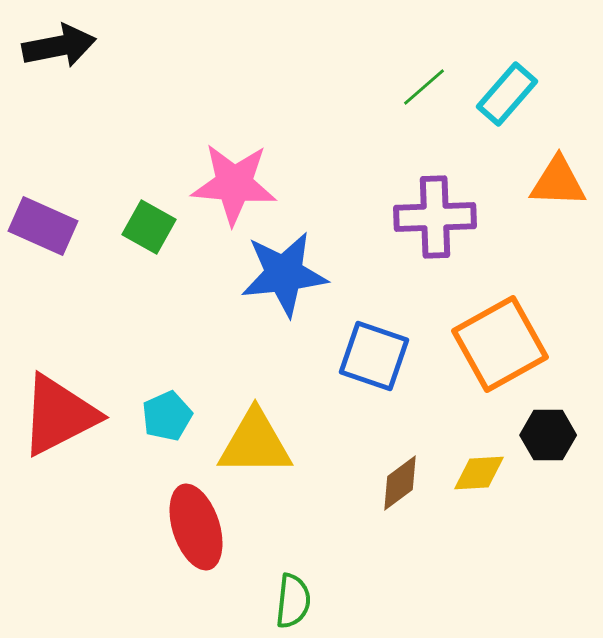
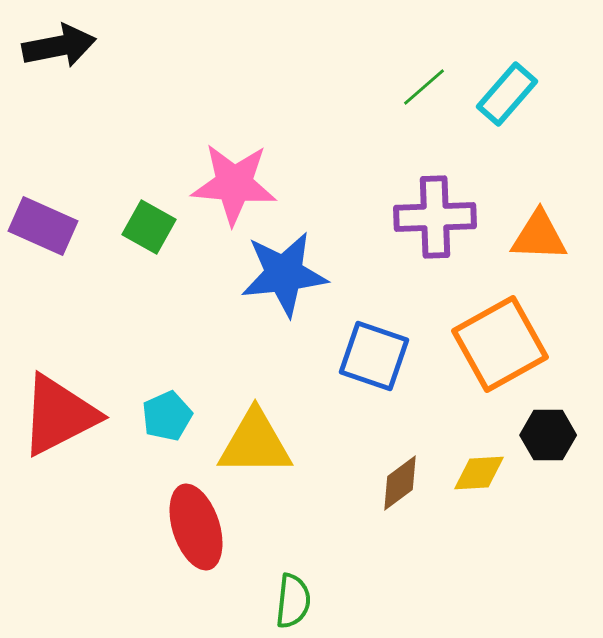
orange triangle: moved 19 px left, 54 px down
